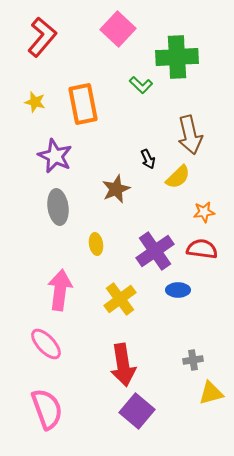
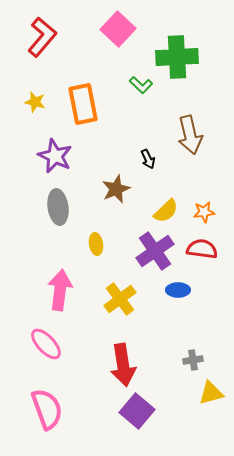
yellow semicircle: moved 12 px left, 34 px down
